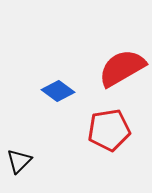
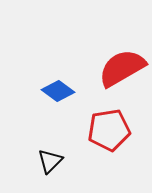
black triangle: moved 31 px right
